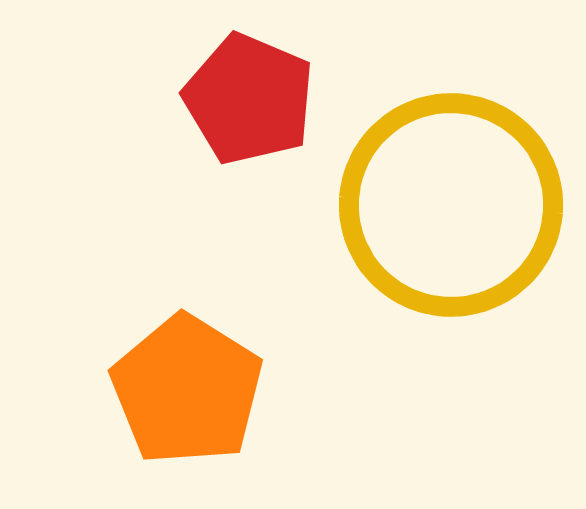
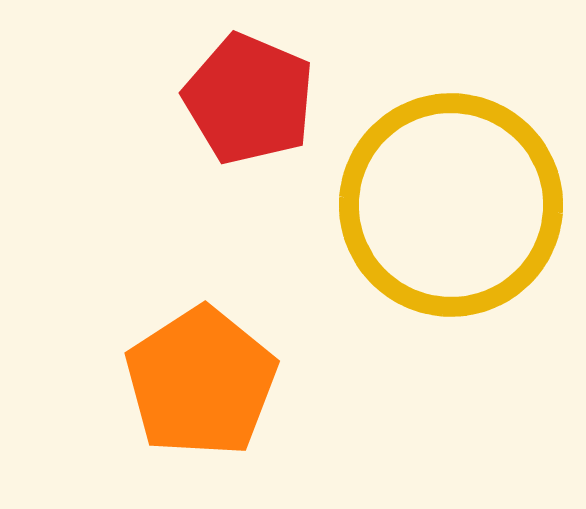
orange pentagon: moved 14 px right, 8 px up; rotated 7 degrees clockwise
